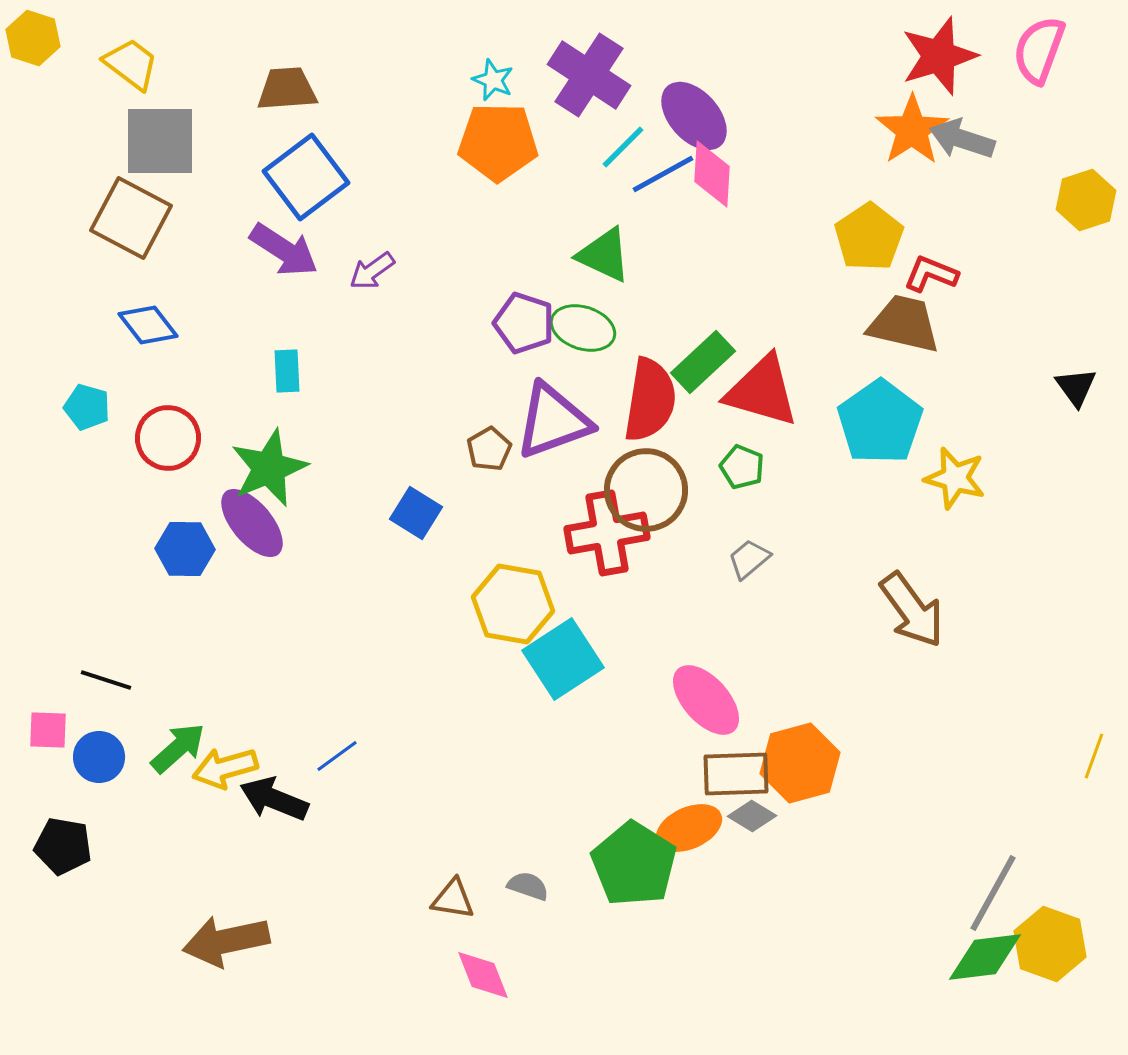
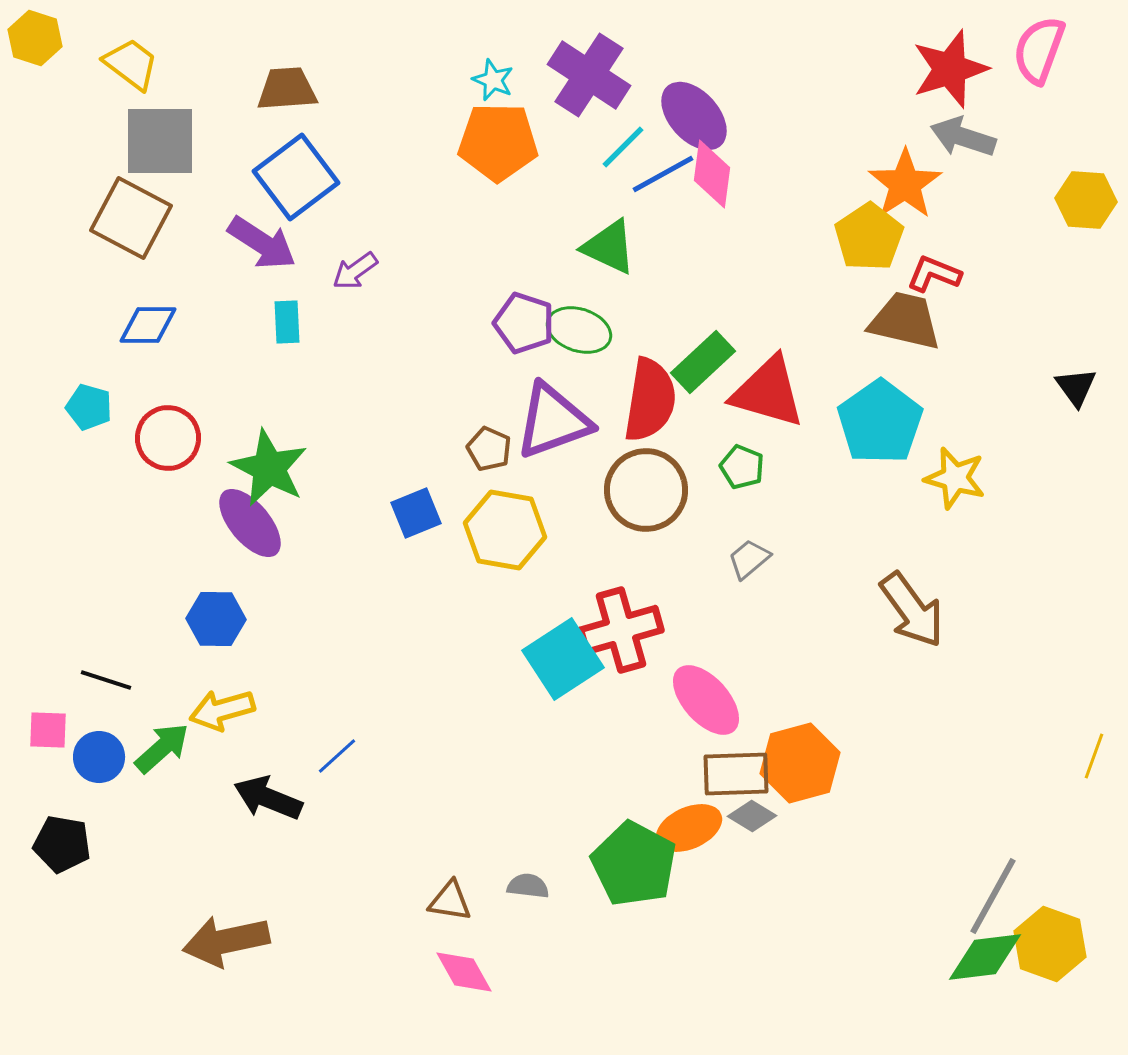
yellow hexagon at (33, 38): moved 2 px right
red star at (939, 56): moved 11 px right, 13 px down
orange star at (912, 130): moved 7 px left, 54 px down
gray arrow at (962, 139): moved 1 px right, 2 px up
pink diamond at (712, 174): rotated 4 degrees clockwise
blue square at (306, 177): moved 10 px left
yellow hexagon at (1086, 200): rotated 22 degrees clockwise
purple arrow at (284, 250): moved 22 px left, 7 px up
green triangle at (604, 255): moved 5 px right, 8 px up
purple arrow at (372, 271): moved 17 px left
red L-shape at (931, 274): moved 3 px right
brown trapezoid at (904, 324): moved 1 px right, 3 px up
blue diamond at (148, 325): rotated 52 degrees counterclockwise
green ellipse at (583, 328): moved 4 px left, 2 px down
cyan rectangle at (287, 371): moved 49 px up
red triangle at (762, 391): moved 6 px right, 1 px down
cyan pentagon at (87, 407): moved 2 px right
brown pentagon at (489, 449): rotated 18 degrees counterclockwise
green star at (269, 468): rotated 22 degrees counterclockwise
blue square at (416, 513): rotated 36 degrees clockwise
purple ellipse at (252, 523): moved 2 px left
red cross at (607, 533): moved 14 px right, 97 px down; rotated 6 degrees counterclockwise
blue hexagon at (185, 549): moved 31 px right, 70 px down
yellow hexagon at (513, 604): moved 8 px left, 74 px up
green arrow at (178, 748): moved 16 px left
blue line at (337, 756): rotated 6 degrees counterclockwise
yellow arrow at (225, 768): moved 3 px left, 58 px up
black arrow at (274, 799): moved 6 px left, 1 px up
black pentagon at (63, 846): moved 1 px left, 2 px up
green pentagon at (634, 864): rotated 4 degrees counterclockwise
gray semicircle at (528, 886): rotated 12 degrees counterclockwise
gray line at (993, 893): moved 3 px down
brown triangle at (453, 899): moved 3 px left, 2 px down
pink diamond at (483, 975): moved 19 px left, 3 px up; rotated 8 degrees counterclockwise
